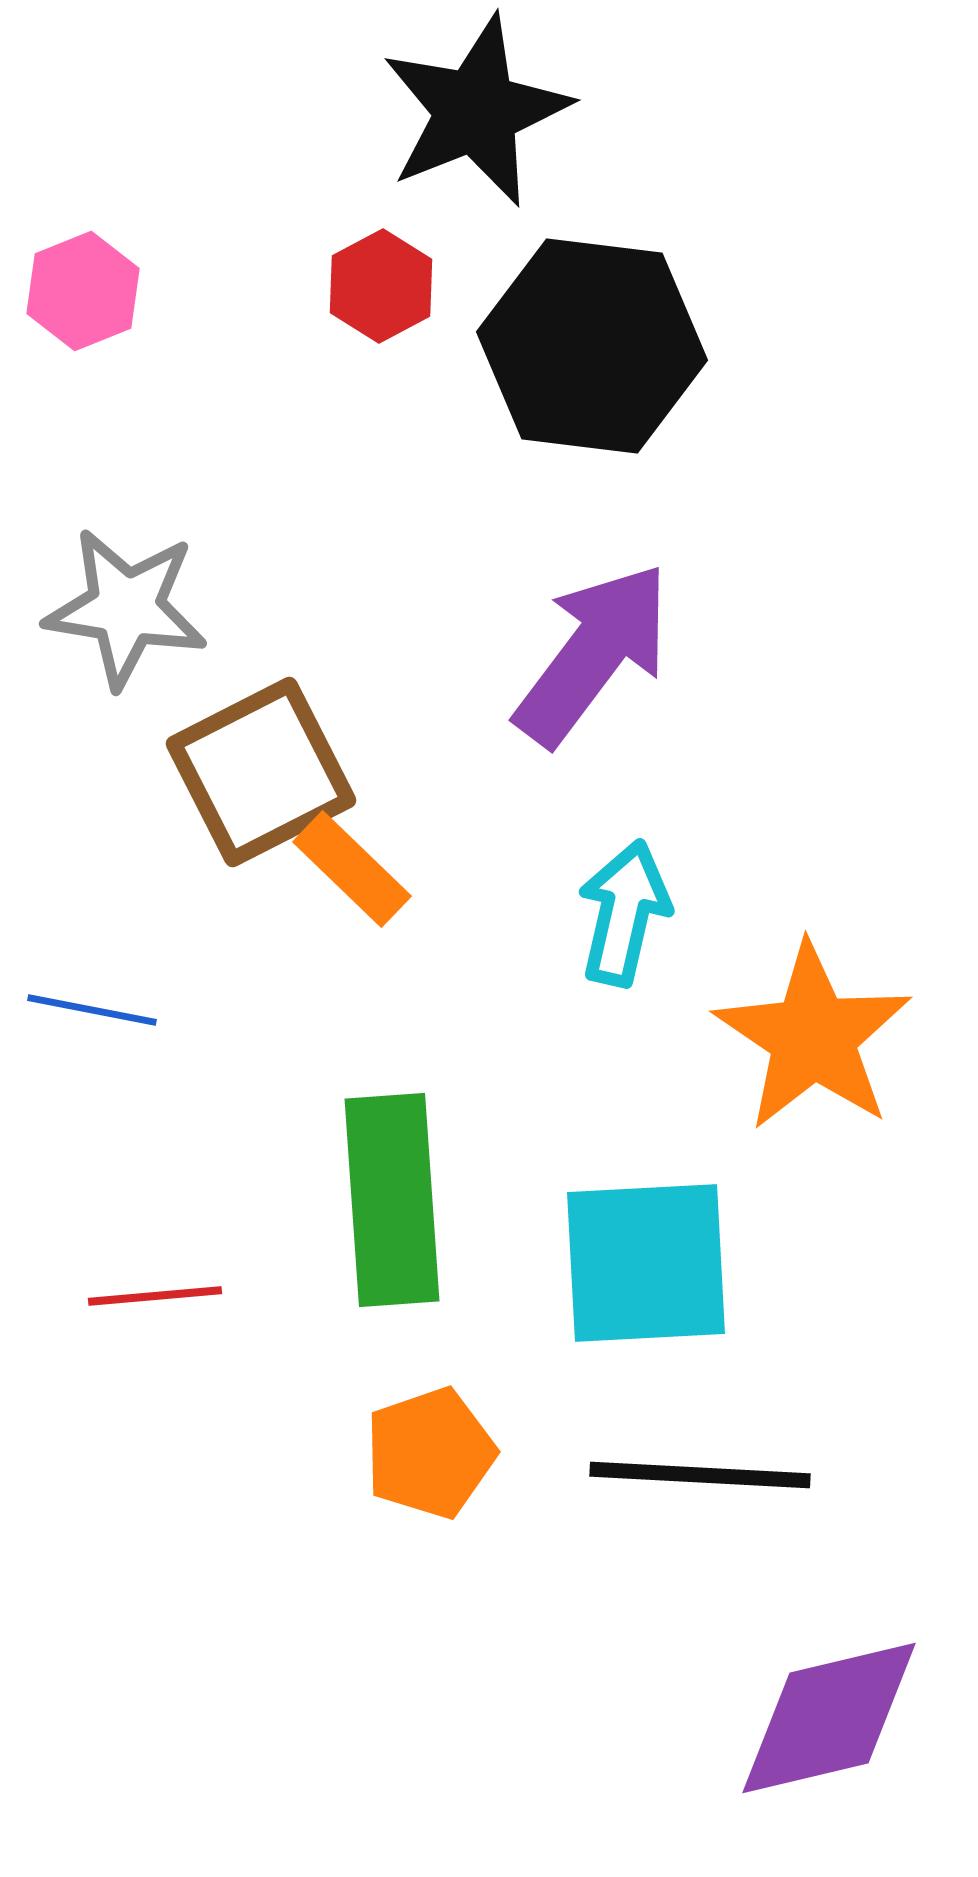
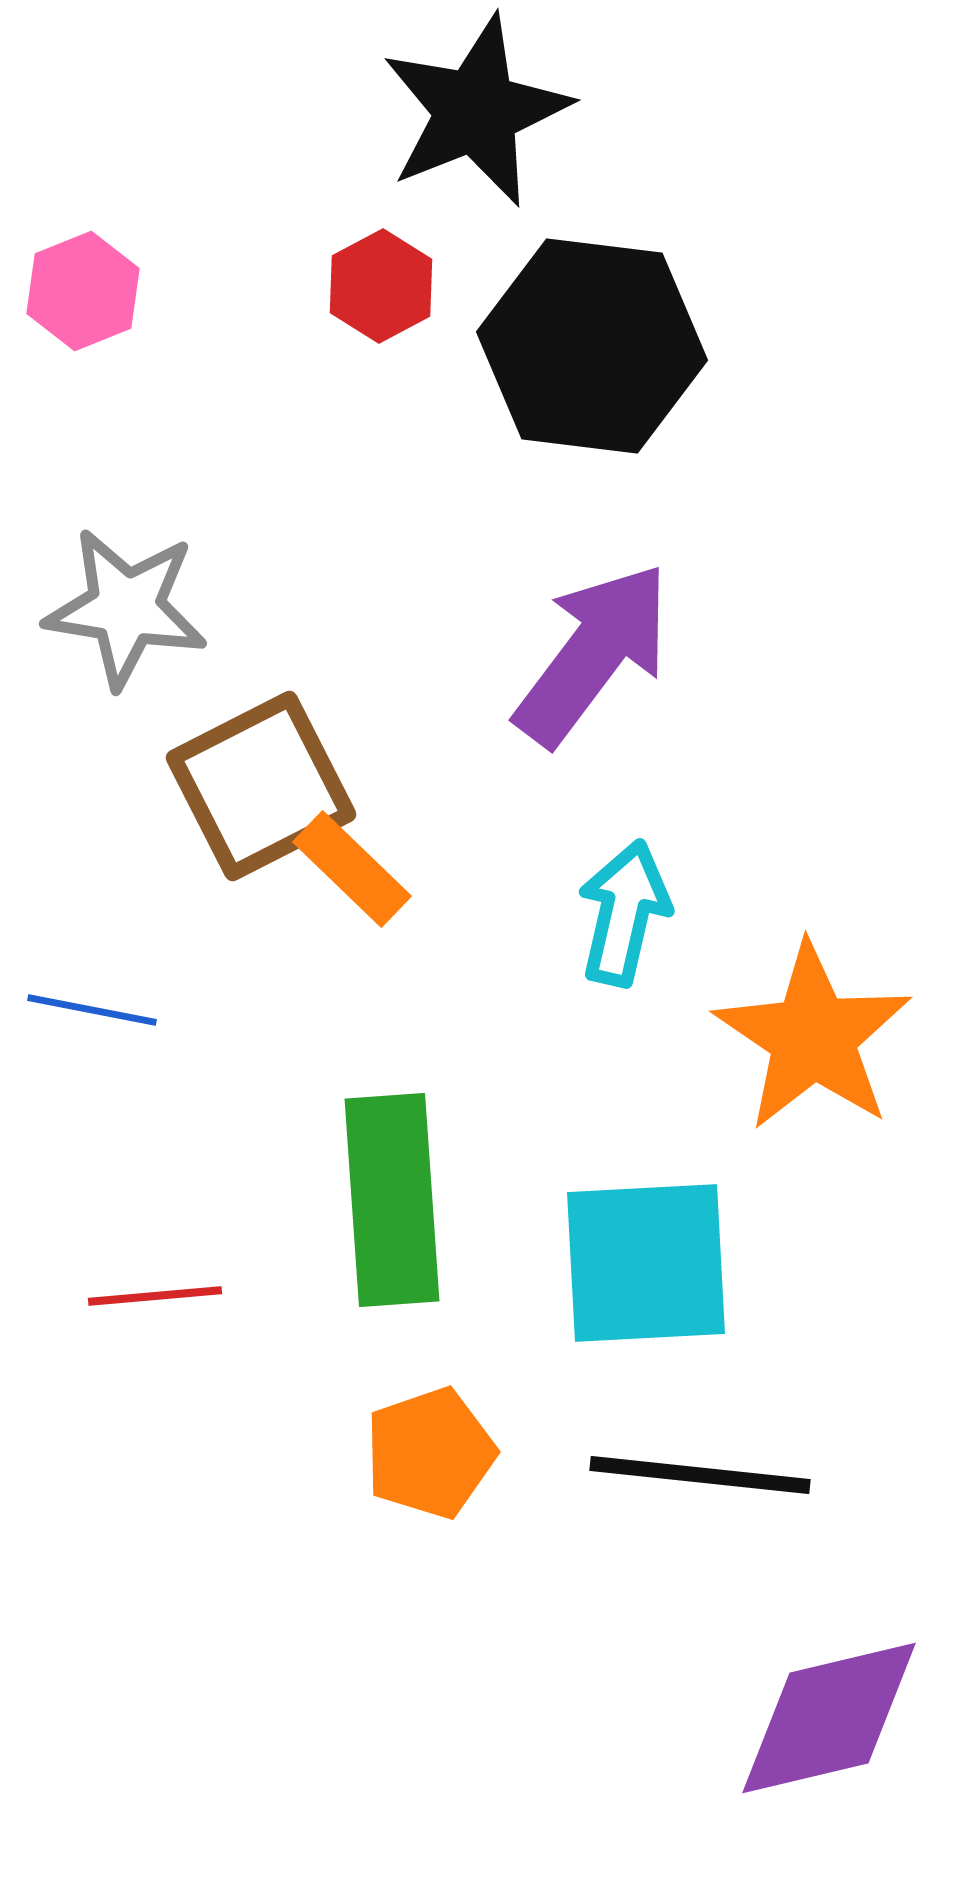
brown square: moved 14 px down
black line: rotated 3 degrees clockwise
